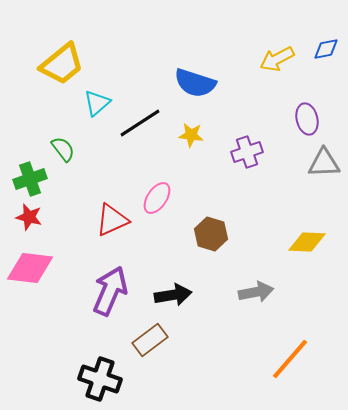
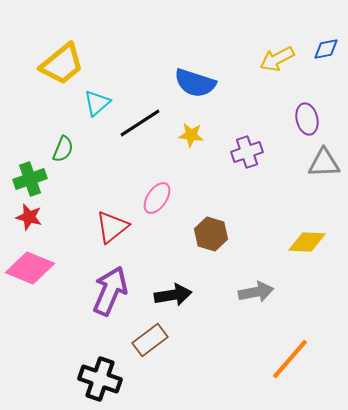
green semicircle: rotated 60 degrees clockwise
red triangle: moved 7 px down; rotated 15 degrees counterclockwise
pink diamond: rotated 15 degrees clockwise
